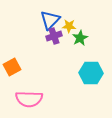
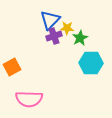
yellow star: moved 2 px left, 2 px down
cyan hexagon: moved 10 px up
